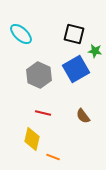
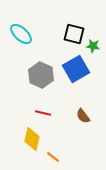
green star: moved 2 px left, 5 px up
gray hexagon: moved 2 px right
orange line: rotated 16 degrees clockwise
